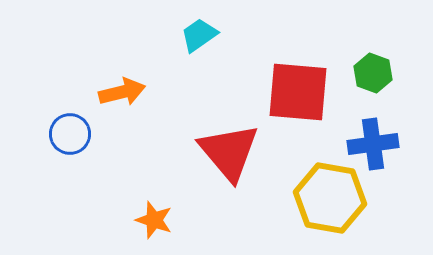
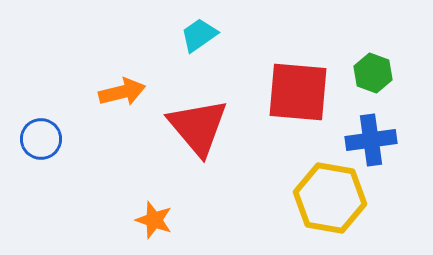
blue circle: moved 29 px left, 5 px down
blue cross: moved 2 px left, 4 px up
red triangle: moved 31 px left, 25 px up
